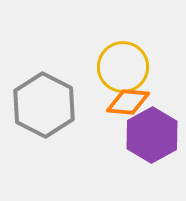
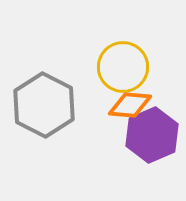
orange diamond: moved 2 px right, 3 px down
purple hexagon: rotated 6 degrees clockwise
